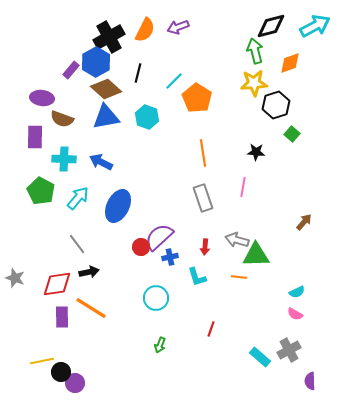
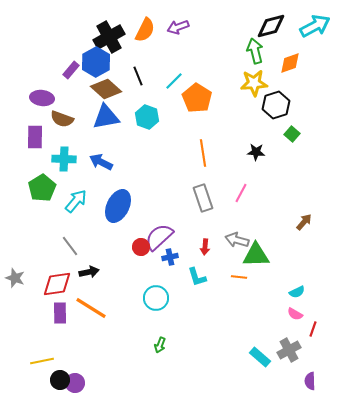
black line at (138, 73): moved 3 px down; rotated 36 degrees counterclockwise
pink line at (243, 187): moved 2 px left, 6 px down; rotated 18 degrees clockwise
green pentagon at (41, 191): moved 1 px right, 3 px up; rotated 12 degrees clockwise
cyan arrow at (78, 198): moved 2 px left, 3 px down
gray line at (77, 244): moved 7 px left, 2 px down
purple rectangle at (62, 317): moved 2 px left, 4 px up
red line at (211, 329): moved 102 px right
black circle at (61, 372): moved 1 px left, 8 px down
